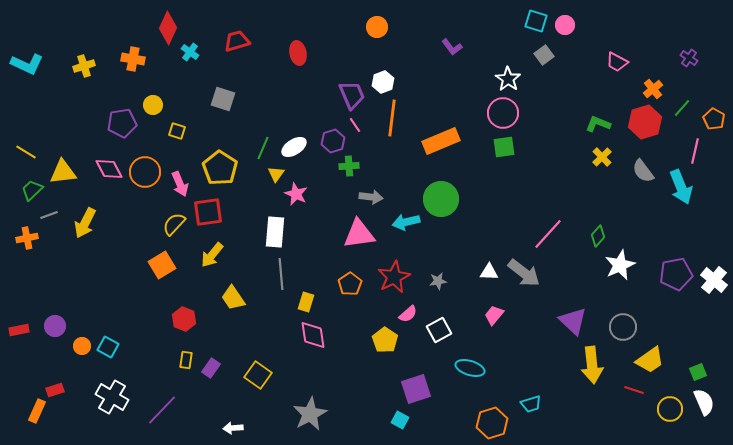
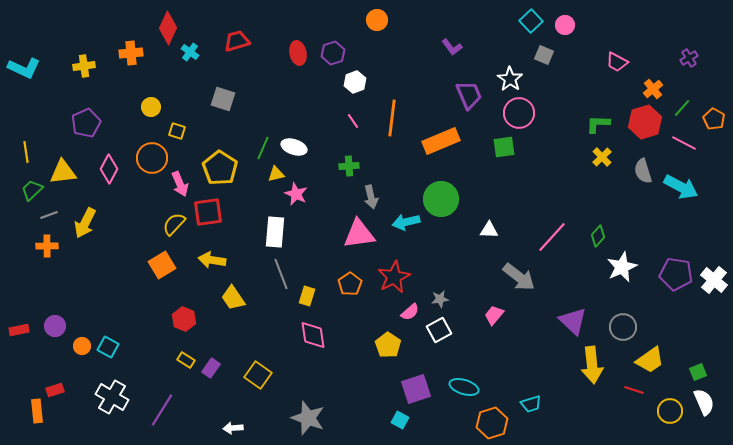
cyan square at (536, 21): moved 5 px left; rotated 30 degrees clockwise
orange circle at (377, 27): moved 7 px up
gray square at (544, 55): rotated 30 degrees counterclockwise
purple cross at (689, 58): rotated 24 degrees clockwise
orange cross at (133, 59): moved 2 px left, 6 px up; rotated 15 degrees counterclockwise
cyan L-shape at (27, 64): moved 3 px left, 4 px down
yellow cross at (84, 66): rotated 10 degrees clockwise
white star at (508, 79): moved 2 px right
white hexagon at (383, 82): moved 28 px left
purple trapezoid at (352, 95): moved 117 px right
yellow circle at (153, 105): moved 2 px left, 2 px down
pink circle at (503, 113): moved 16 px right
purple pentagon at (122, 123): moved 36 px left; rotated 16 degrees counterclockwise
green L-shape at (598, 124): rotated 20 degrees counterclockwise
pink line at (355, 125): moved 2 px left, 4 px up
purple hexagon at (333, 141): moved 88 px up
white ellipse at (294, 147): rotated 50 degrees clockwise
pink line at (695, 151): moved 11 px left, 8 px up; rotated 75 degrees counterclockwise
yellow line at (26, 152): rotated 50 degrees clockwise
pink diamond at (109, 169): rotated 56 degrees clockwise
gray semicircle at (643, 171): rotated 20 degrees clockwise
orange circle at (145, 172): moved 7 px right, 14 px up
yellow triangle at (276, 174): rotated 42 degrees clockwise
cyan arrow at (681, 187): rotated 40 degrees counterclockwise
gray arrow at (371, 197): rotated 70 degrees clockwise
pink line at (548, 234): moved 4 px right, 3 px down
orange cross at (27, 238): moved 20 px right, 8 px down; rotated 10 degrees clockwise
yellow arrow at (212, 255): moved 5 px down; rotated 60 degrees clockwise
white star at (620, 265): moved 2 px right, 2 px down
white triangle at (489, 272): moved 42 px up
gray arrow at (524, 273): moved 5 px left, 4 px down
gray line at (281, 274): rotated 16 degrees counterclockwise
purple pentagon at (676, 274): rotated 20 degrees clockwise
gray star at (438, 281): moved 2 px right, 18 px down
yellow rectangle at (306, 302): moved 1 px right, 6 px up
pink semicircle at (408, 314): moved 2 px right, 2 px up
yellow pentagon at (385, 340): moved 3 px right, 5 px down
yellow rectangle at (186, 360): rotated 66 degrees counterclockwise
cyan ellipse at (470, 368): moved 6 px left, 19 px down
yellow circle at (670, 409): moved 2 px down
purple line at (162, 410): rotated 12 degrees counterclockwise
orange rectangle at (37, 411): rotated 30 degrees counterclockwise
gray star at (310, 414): moved 2 px left, 4 px down; rotated 24 degrees counterclockwise
